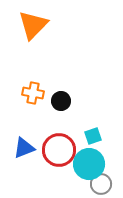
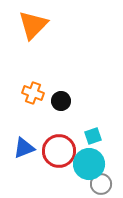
orange cross: rotated 10 degrees clockwise
red circle: moved 1 px down
